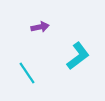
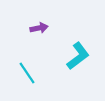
purple arrow: moved 1 px left, 1 px down
